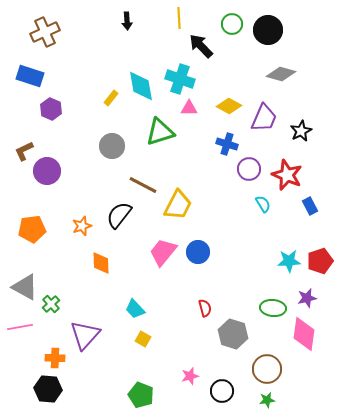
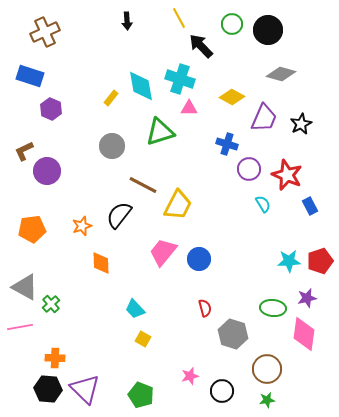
yellow line at (179, 18): rotated 25 degrees counterclockwise
yellow diamond at (229, 106): moved 3 px right, 9 px up
black star at (301, 131): moved 7 px up
blue circle at (198, 252): moved 1 px right, 7 px down
purple triangle at (85, 335): moved 54 px down; rotated 28 degrees counterclockwise
